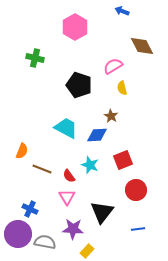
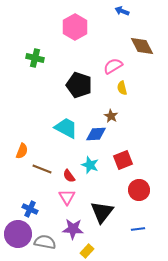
blue diamond: moved 1 px left, 1 px up
red circle: moved 3 px right
